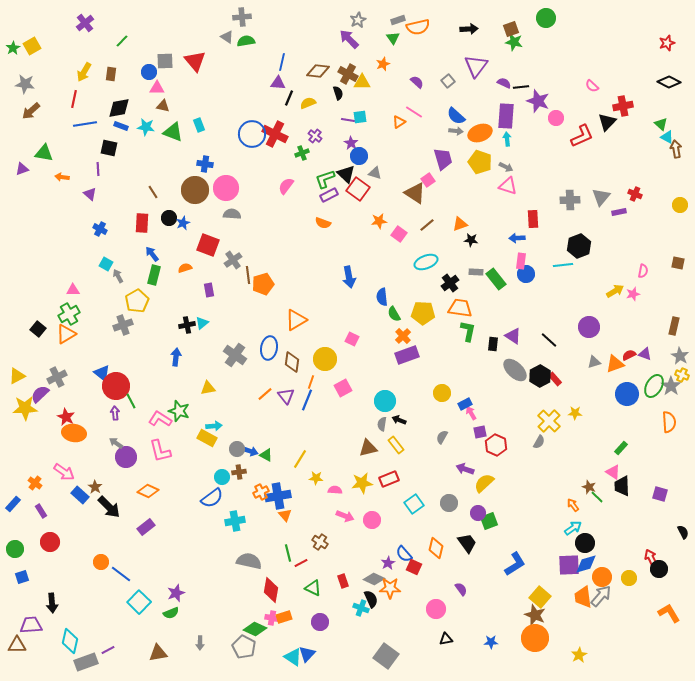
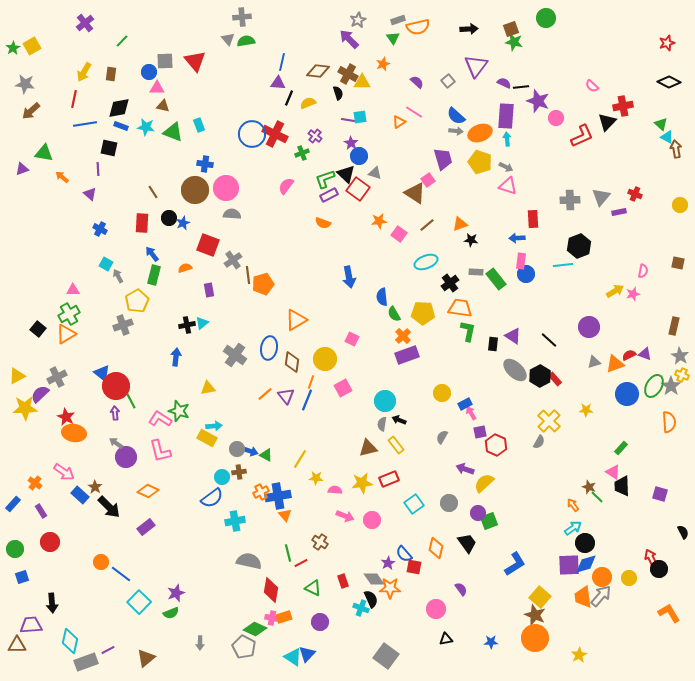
gray triangle at (227, 37): moved 1 px right, 2 px down; rotated 16 degrees clockwise
orange arrow at (62, 177): rotated 32 degrees clockwise
yellow star at (575, 413): moved 11 px right, 3 px up
red square at (414, 567): rotated 14 degrees counterclockwise
gray diamond at (374, 579): rotated 30 degrees clockwise
brown triangle at (158, 653): moved 12 px left, 5 px down; rotated 30 degrees counterclockwise
